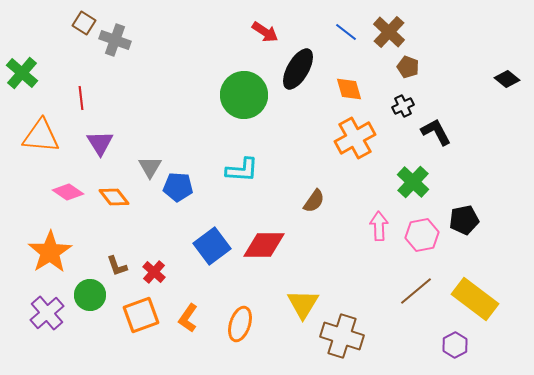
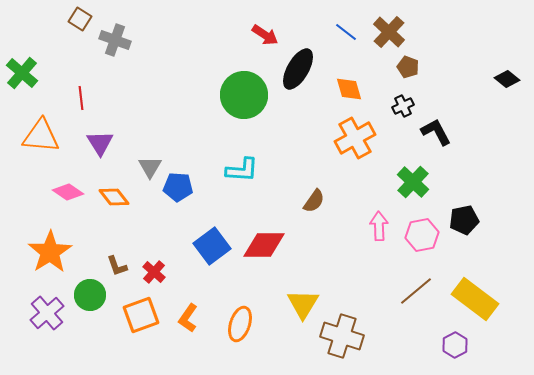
brown square at (84, 23): moved 4 px left, 4 px up
red arrow at (265, 32): moved 3 px down
